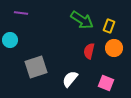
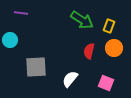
gray square: rotated 15 degrees clockwise
